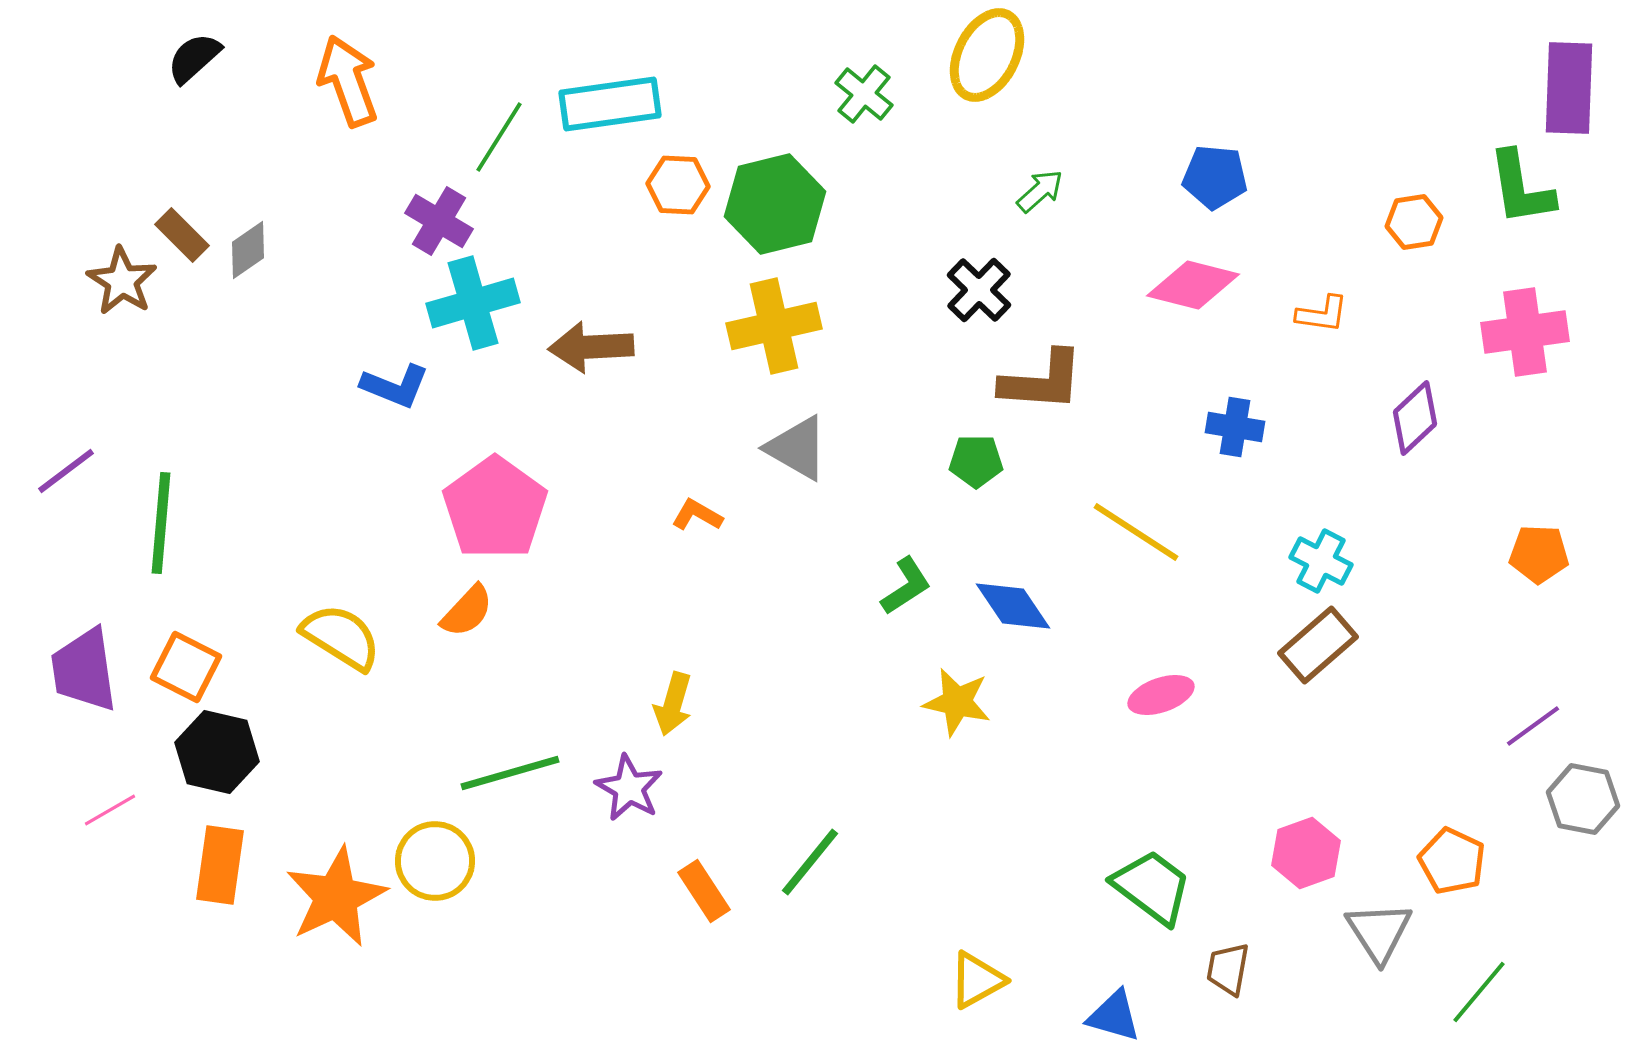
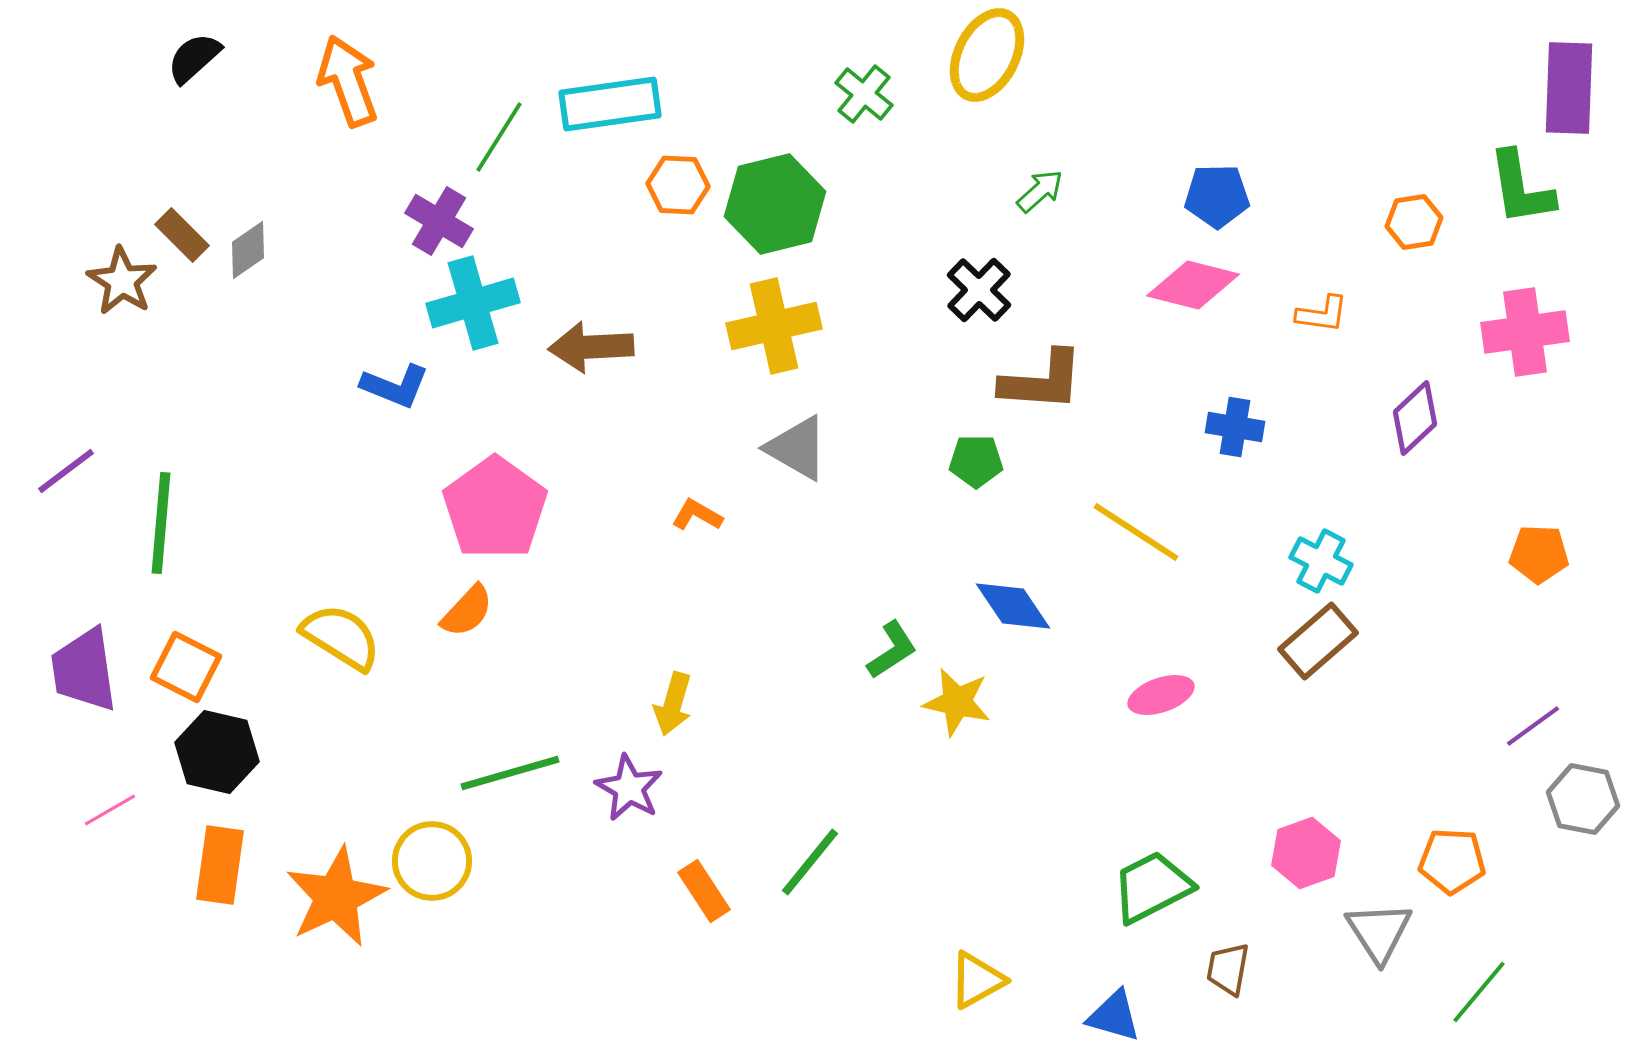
blue pentagon at (1215, 177): moved 2 px right, 19 px down; rotated 6 degrees counterclockwise
green L-shape at (906, 586): moved 14 px left, 64 px down
brown rectangle at (1318, 645): moved 4 px up
yellow circle at (435, 861): moved 3 px left
orange pentagon at (1452, 861): rotated 22 degrees counterclockwise
green trapezoid at (1152, 887): rotated 64 degrees counterclockwise
